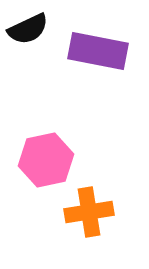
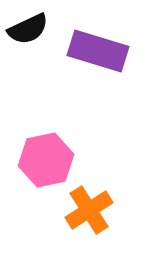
purple rectangle: rotated 6 degrees clockwise
orange cross: moved 2 px up; rotated 24 degrees counterclockwise
